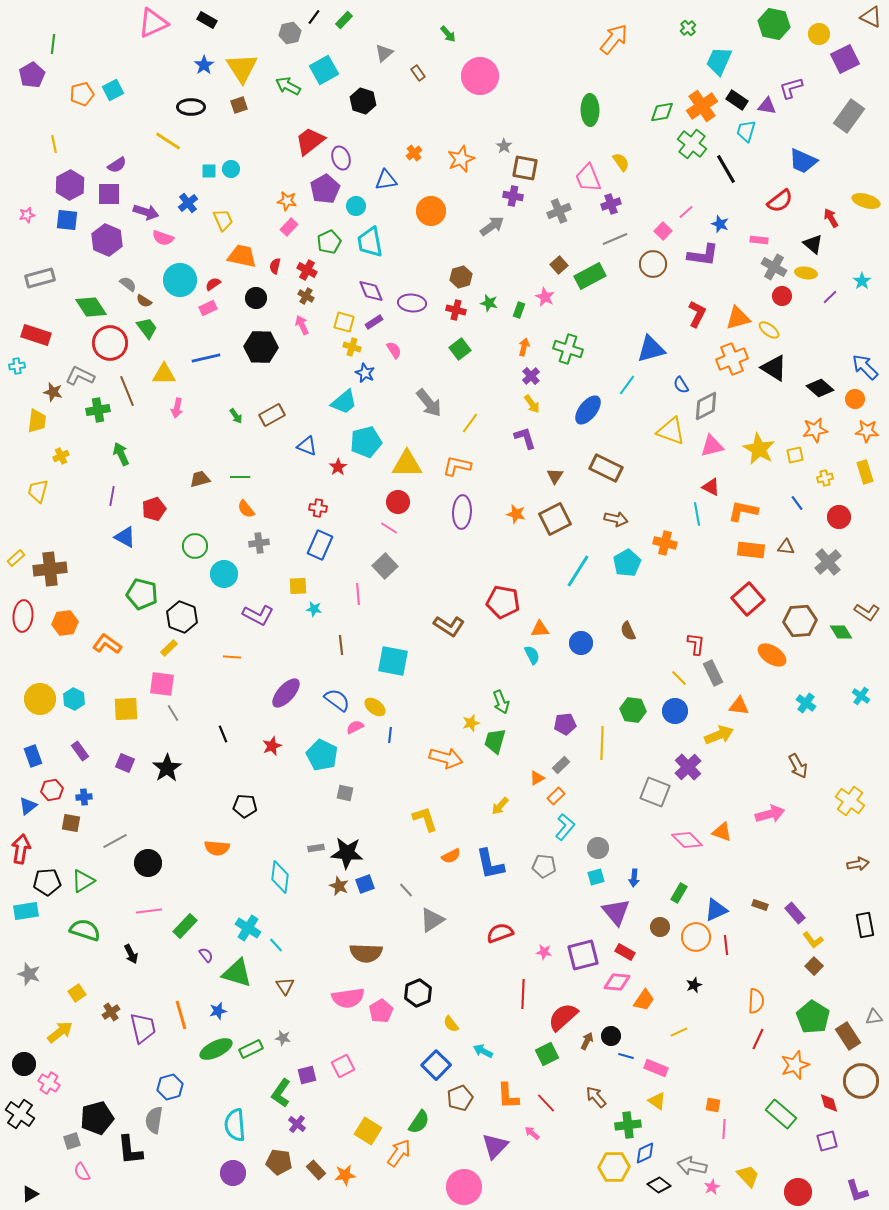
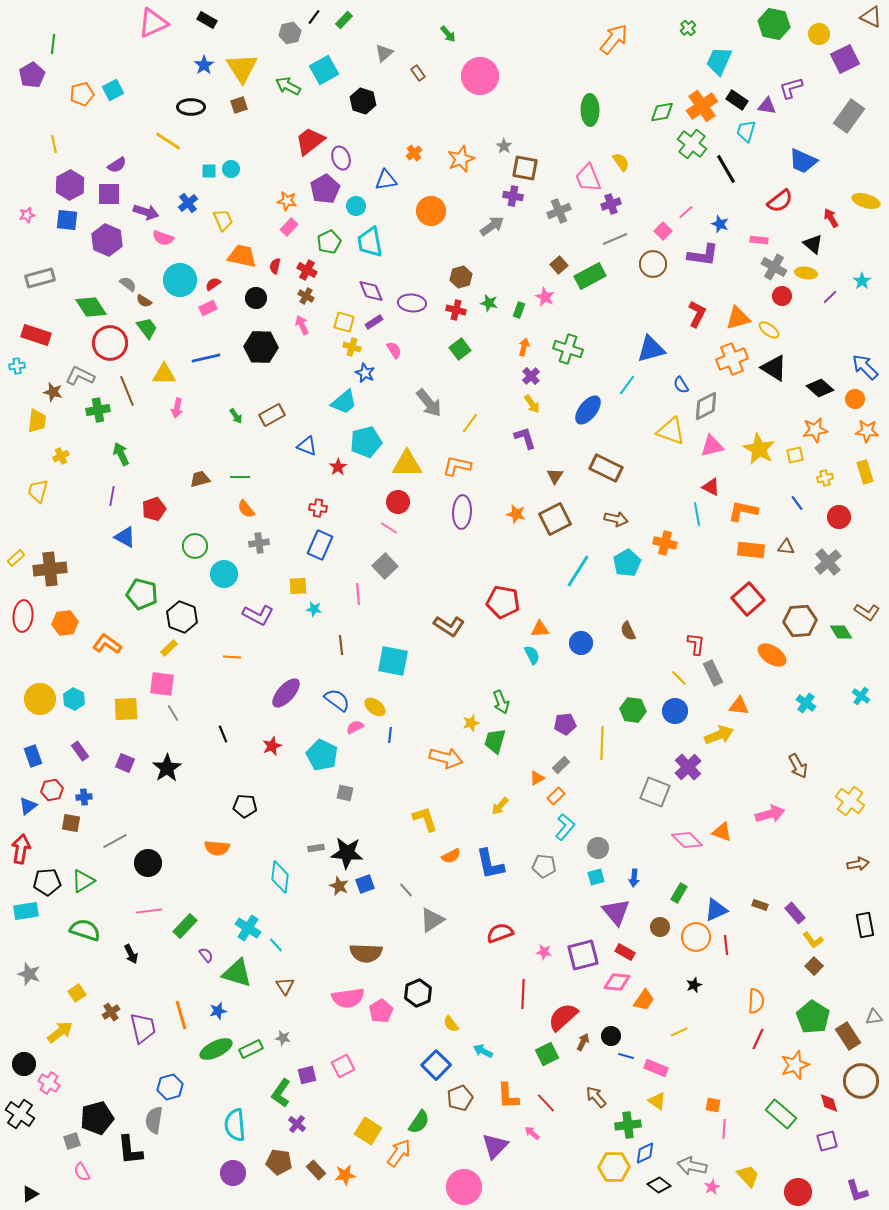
brown arrow at (587, 1041): moved 4 px left, 1 px down
